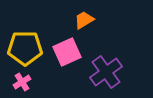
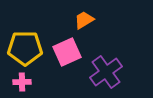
pink cross: rotated 30 degrees clockwise
